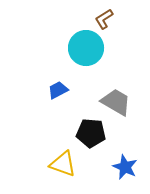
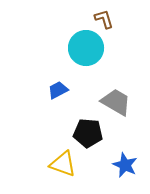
brown L-shape: rotated 105 degrees clockwise
black pentagon: moved 3 px left
blue star: moved 2 px up
